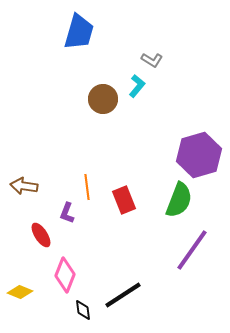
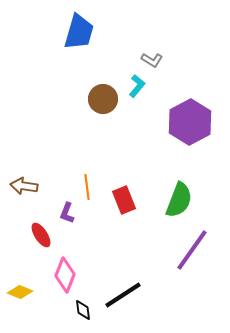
purple hexagon: moved 9 px left, 33 px up; rotated 12 degrees counterclockwise
